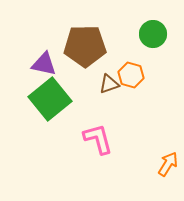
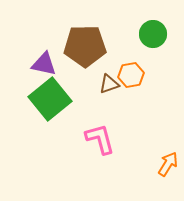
orange hexagon: rotated 25 degrees counterclockwise
pink L-shape: moved 2 px right
